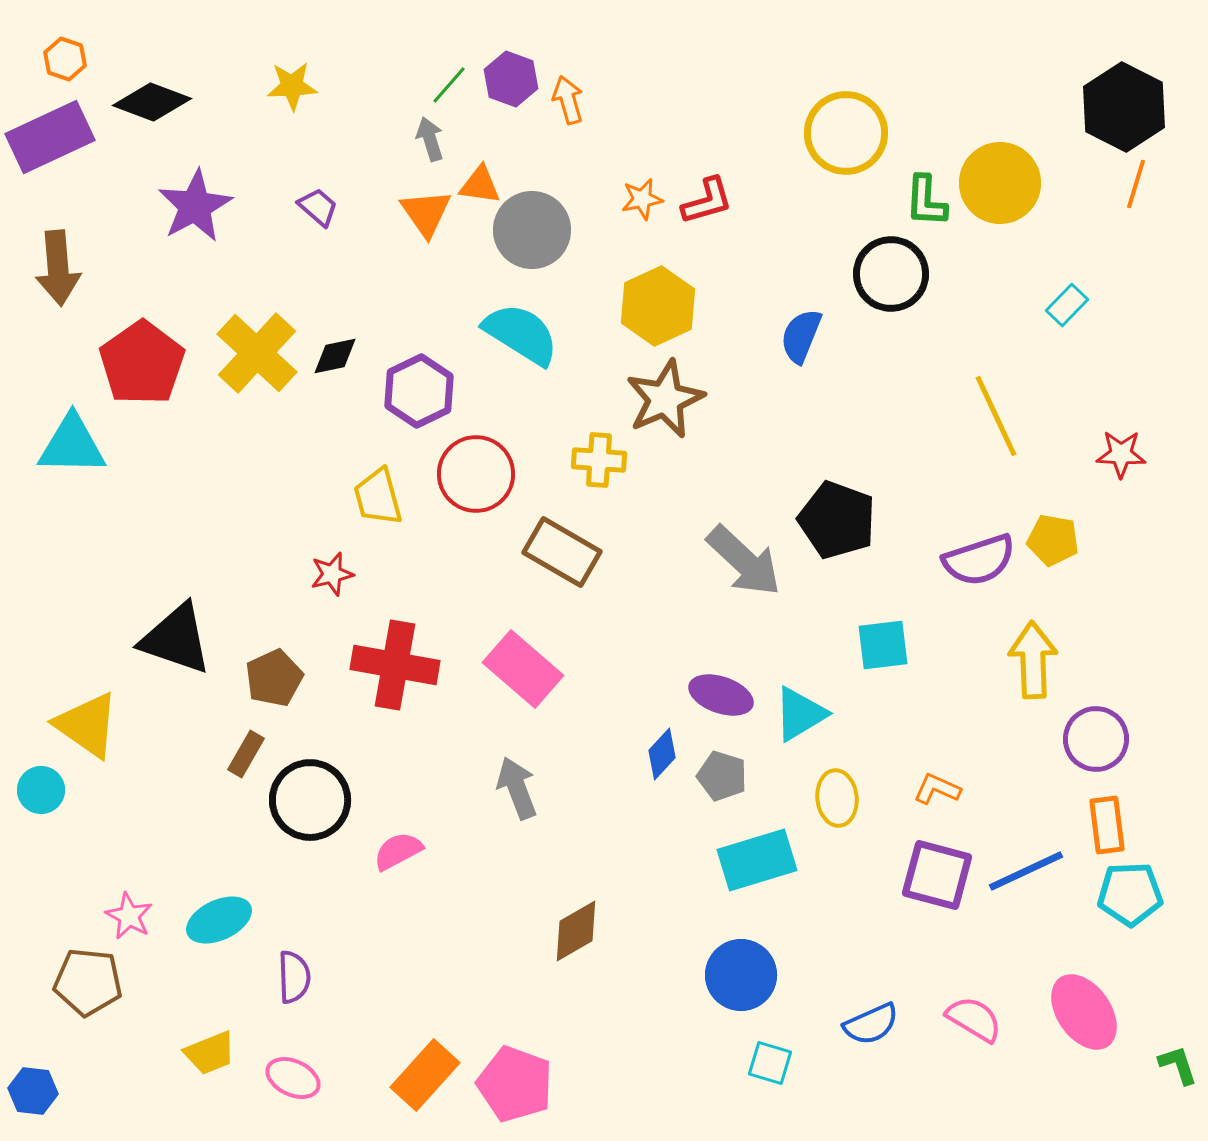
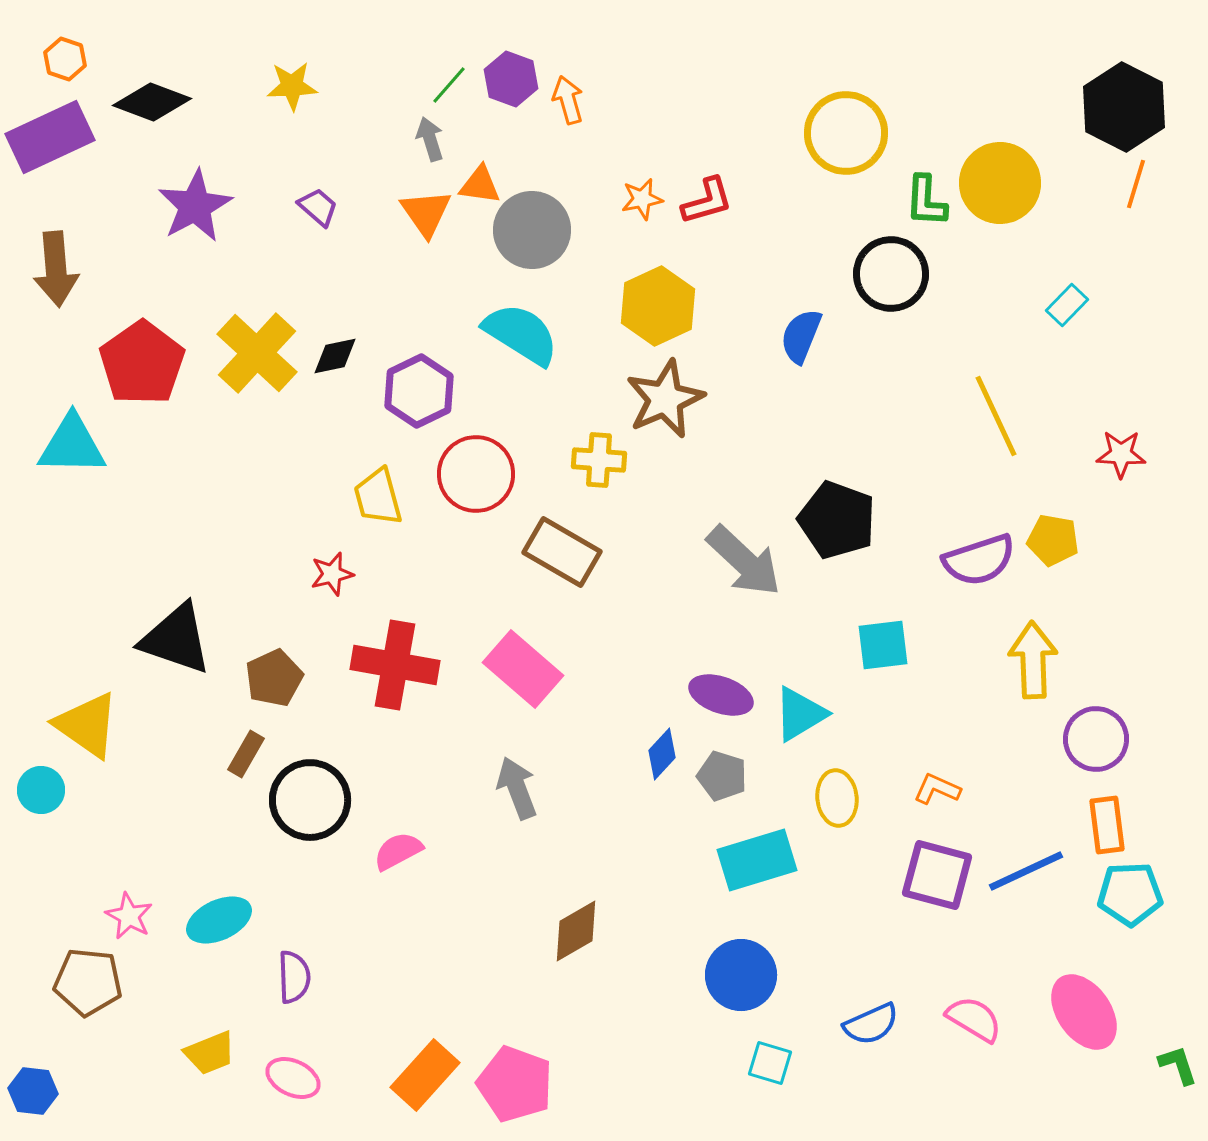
brown arrow at (58, 268): moved 2 px left, 1 px down
